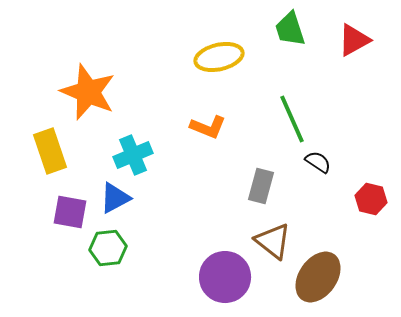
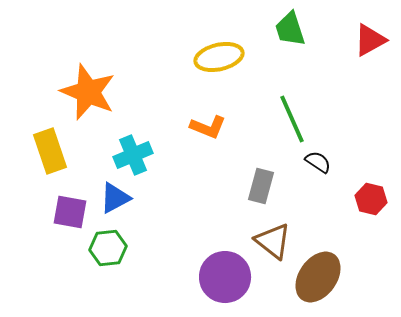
red triangle: moved 16 px right
